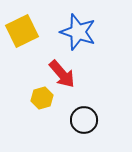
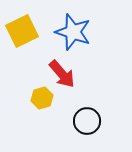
blue star: moved 5 px left
black circle: moved 3 px right, 1 px down
